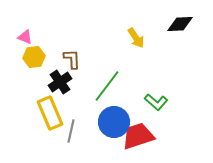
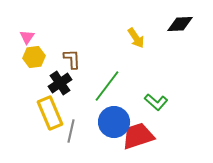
pink triangle: moved 2 px right; rotated 42 degrees clockwise
black cross: moved 1 px down
